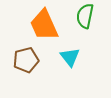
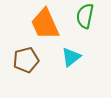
orange trapezoid: moved 1 px right, 1 px up
cyan triangle: moved 1 px right; rotated 30 degrees clockwise
